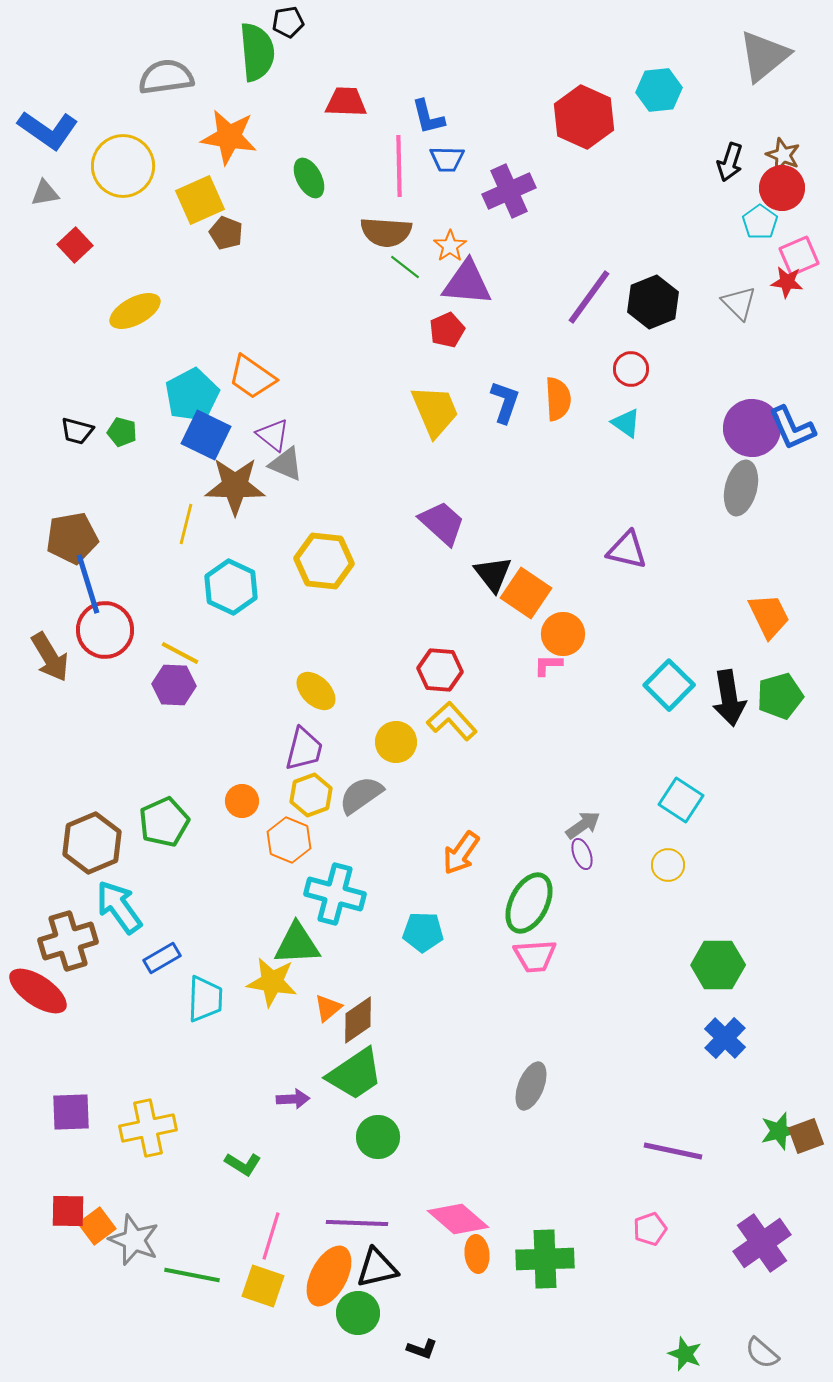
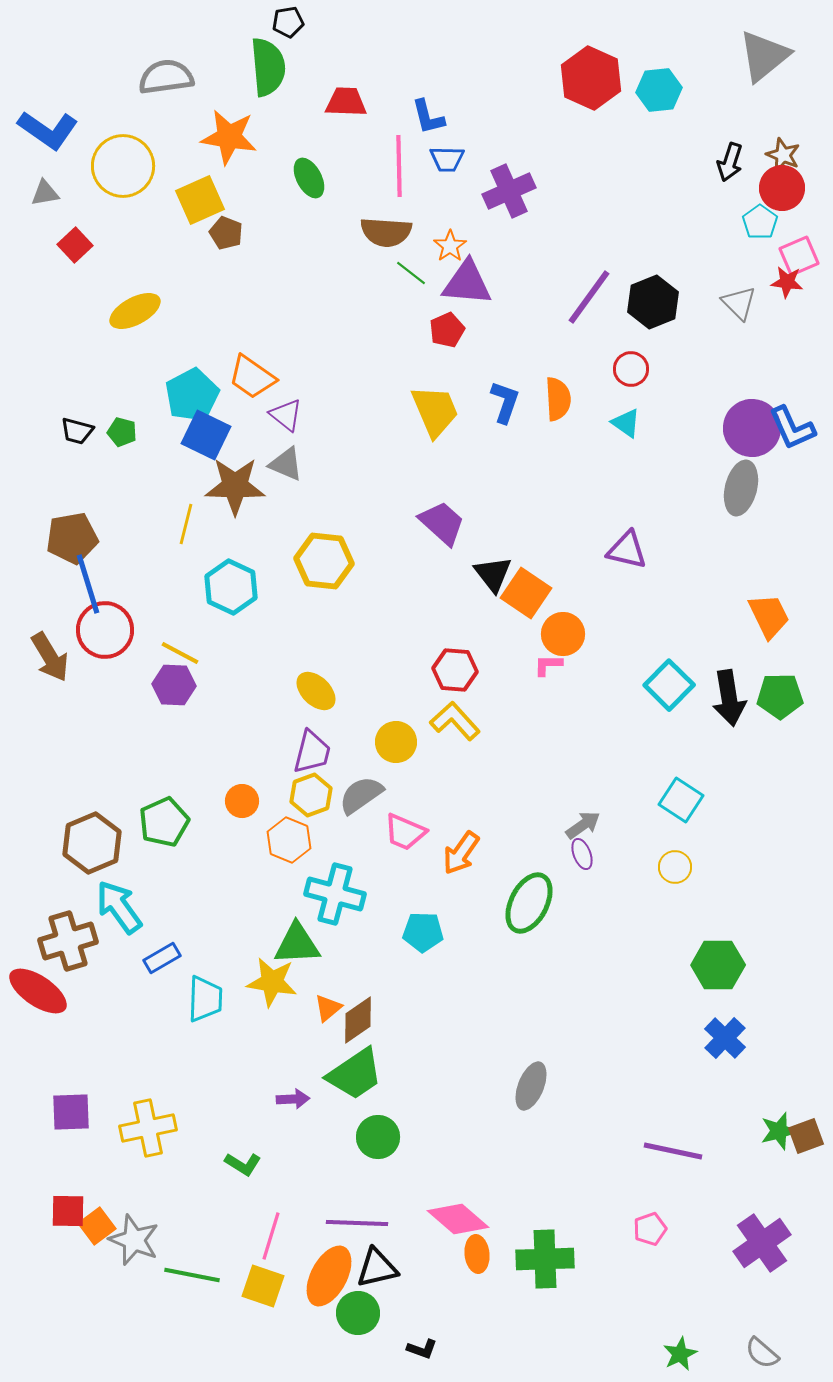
green semicircle at (257, 52): moved 11 px right, 15 px down
red hexagon at (584, 117): moved 7 px right, 39 px up
green line at (405, 267): moved 6 px right, 6 px down
purple triangle at (273, 435): moved 13 px right, 20 px up
red hexagon at (440, 670): moved 15 px right
green pentagon at (780, 696): rotated 15 degrees clockwise
yellow L-shape at (452, 721): moved 3 px right
purple trapezoid at (304, 749): moved 8 px right, 3 px down
yellow circle at (668, 865): moved 7 px right, 2 px down
pink trapezoid at (535, 956): moved 130 px left, 124 px up; rotated 27 degrees clockwise
green star at (685, 1354): moved 5 px left; rotated 24 degrees clockwise
